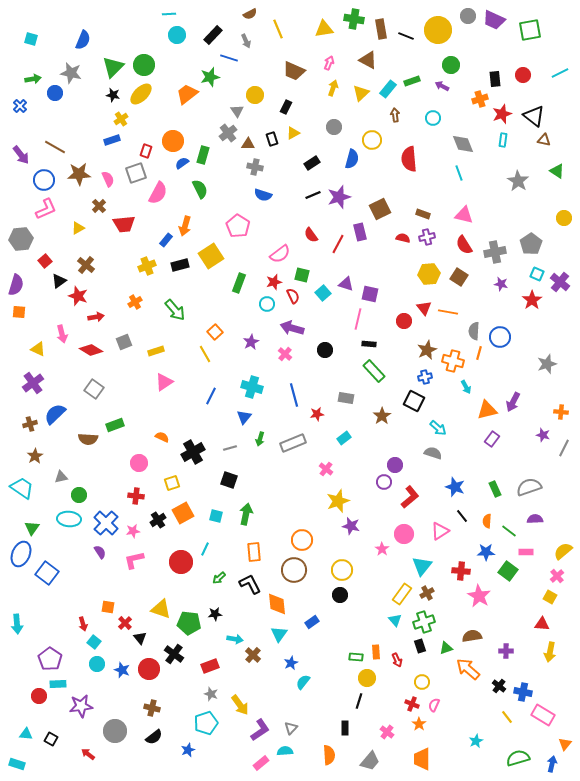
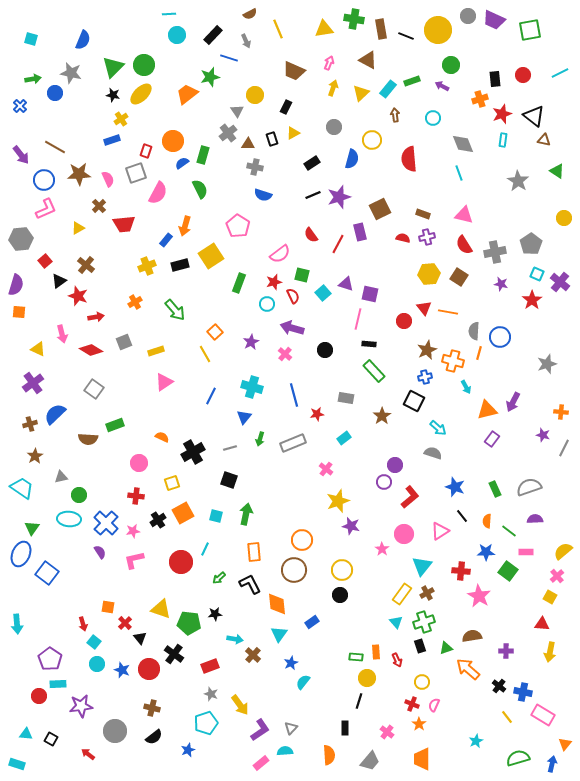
cyan triangle at (395, 620): moved 1 px right, 2 px down
